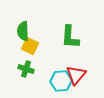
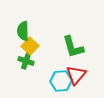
green L-shape: moved 3 px right, 10 px down; rotated 20 degrees counterclockwise
yellow square: rotated 18 degrees clockwise
green cross: moved 8 px up
